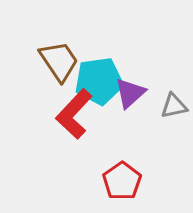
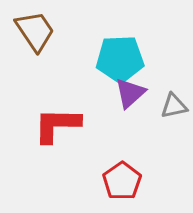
brown trapezoid: moved 24 px left, 30 px up
cyan pentagon: moved 21 px right, 22 px up; rotated 6 degrees clockwise
red L-shape: moved 17 px left, 11 px down; rotated 48 degrees clockwise
